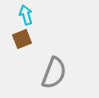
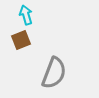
brown square: moved 1 px left, 1 px down
